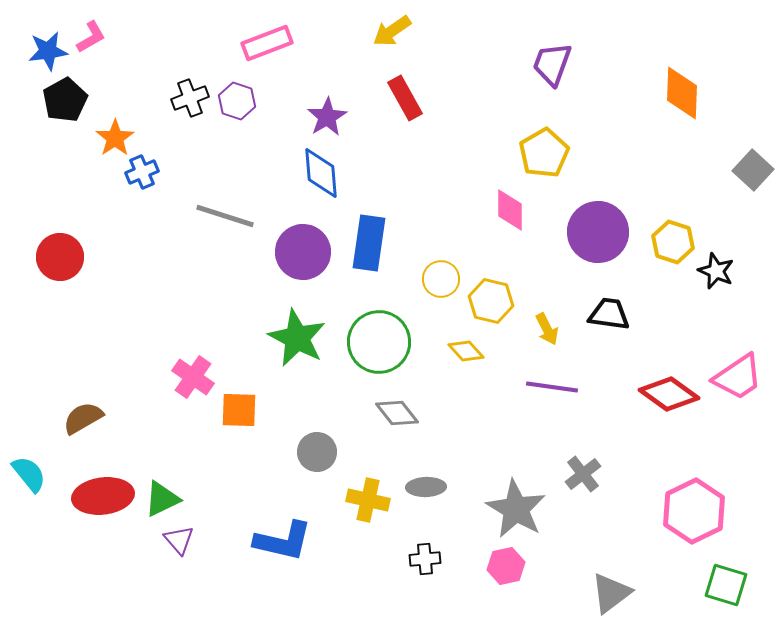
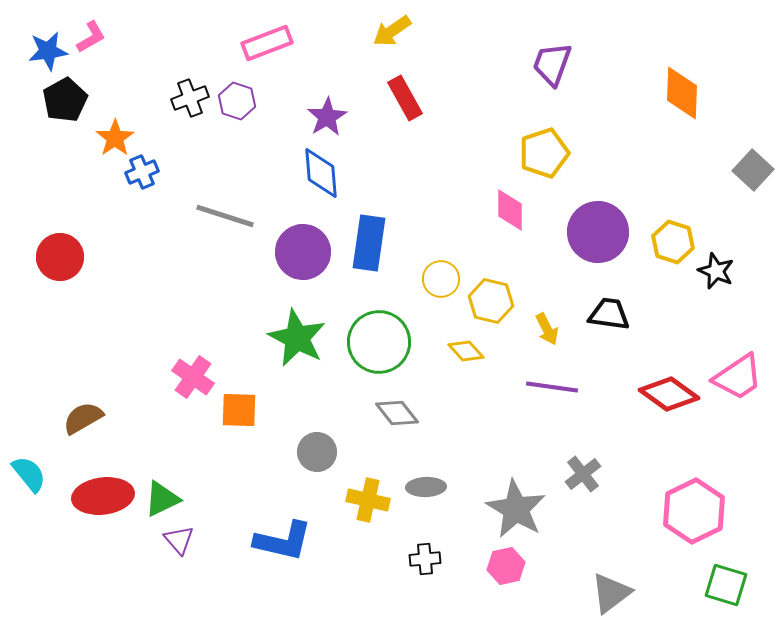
yellow pentagon at (544, 153): rotated 12 degrees clockwise
